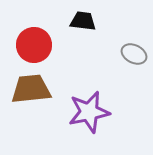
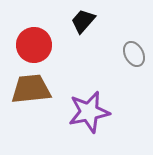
black trapezoid: rotated 56 degrees counterclockwise
gray ellipse: rotated 35 degrees clockwise
